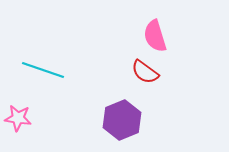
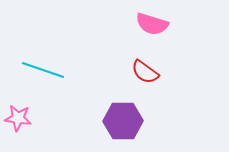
pink semicircle: moved 3 px left, 12 px up; rotated 56 degrees counterclockwise
purple hexagon: moved 1 px right, 1 px down; rotated 21 degrees clockwise
